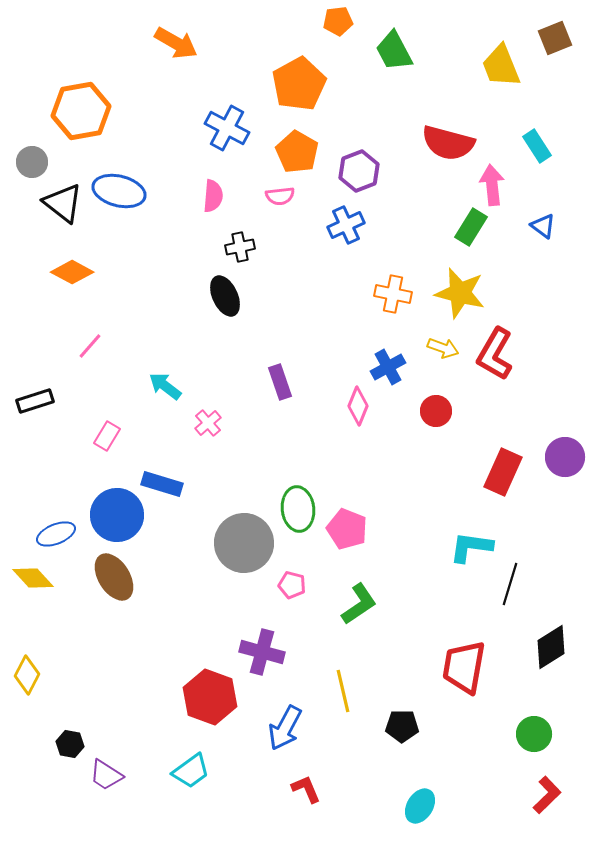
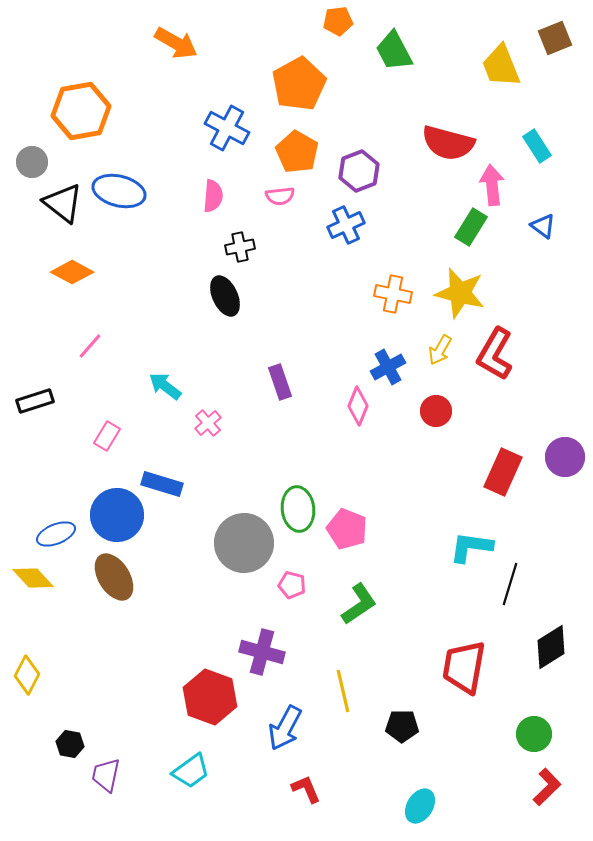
yellow arrow at (443, 348): moved 3 px left, 2 px down; rotated 100 degrees clockwise
purple trapezoid at (106, 775): rotated 69 degrees clockwise
red L-shape at (547, 795): moved 8 px up
